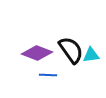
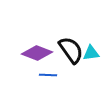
cyan triangle: moved 2 px up
